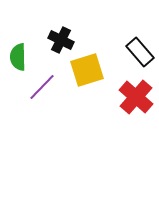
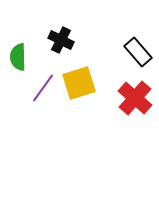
black rectangle: moved 2 px left
yellow square: moved 8 px left, 13 px down
purple line: moved 1 px right, 1 px down; rotated 8 degrees counterclockwise
red cross: moved 1 px left, 1 px down
